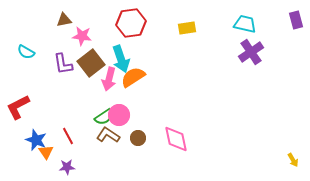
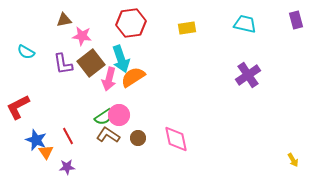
purple cross: moved 3 px left, 23 px down
